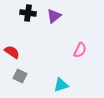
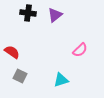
purple triangle: moved 1 px right, 1 px up
pink semicircle: rotated 21 degrees clockwise
cyan triangle: moved 5 px up
